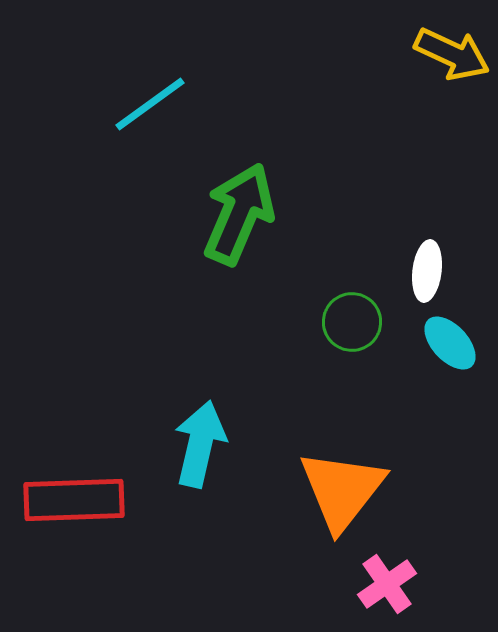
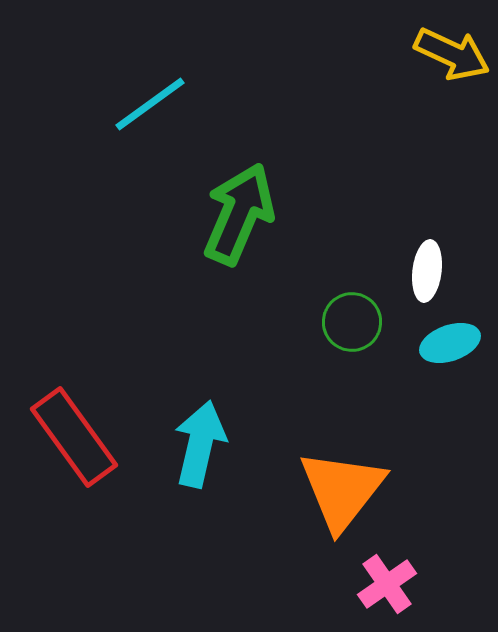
cyan ellipse: rotated 66 degrees counterclockwise
red rectangle: moved 63 px up; rotated 56 degrees clockwise
